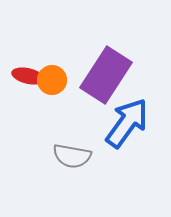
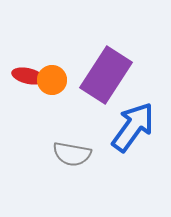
blue arrow: moved 6 px right, 4 px down
gray semicircle: moved 2 px up
